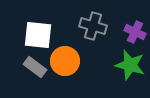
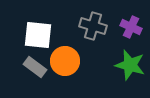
purple cross: moved 4 px left, 5 px up
